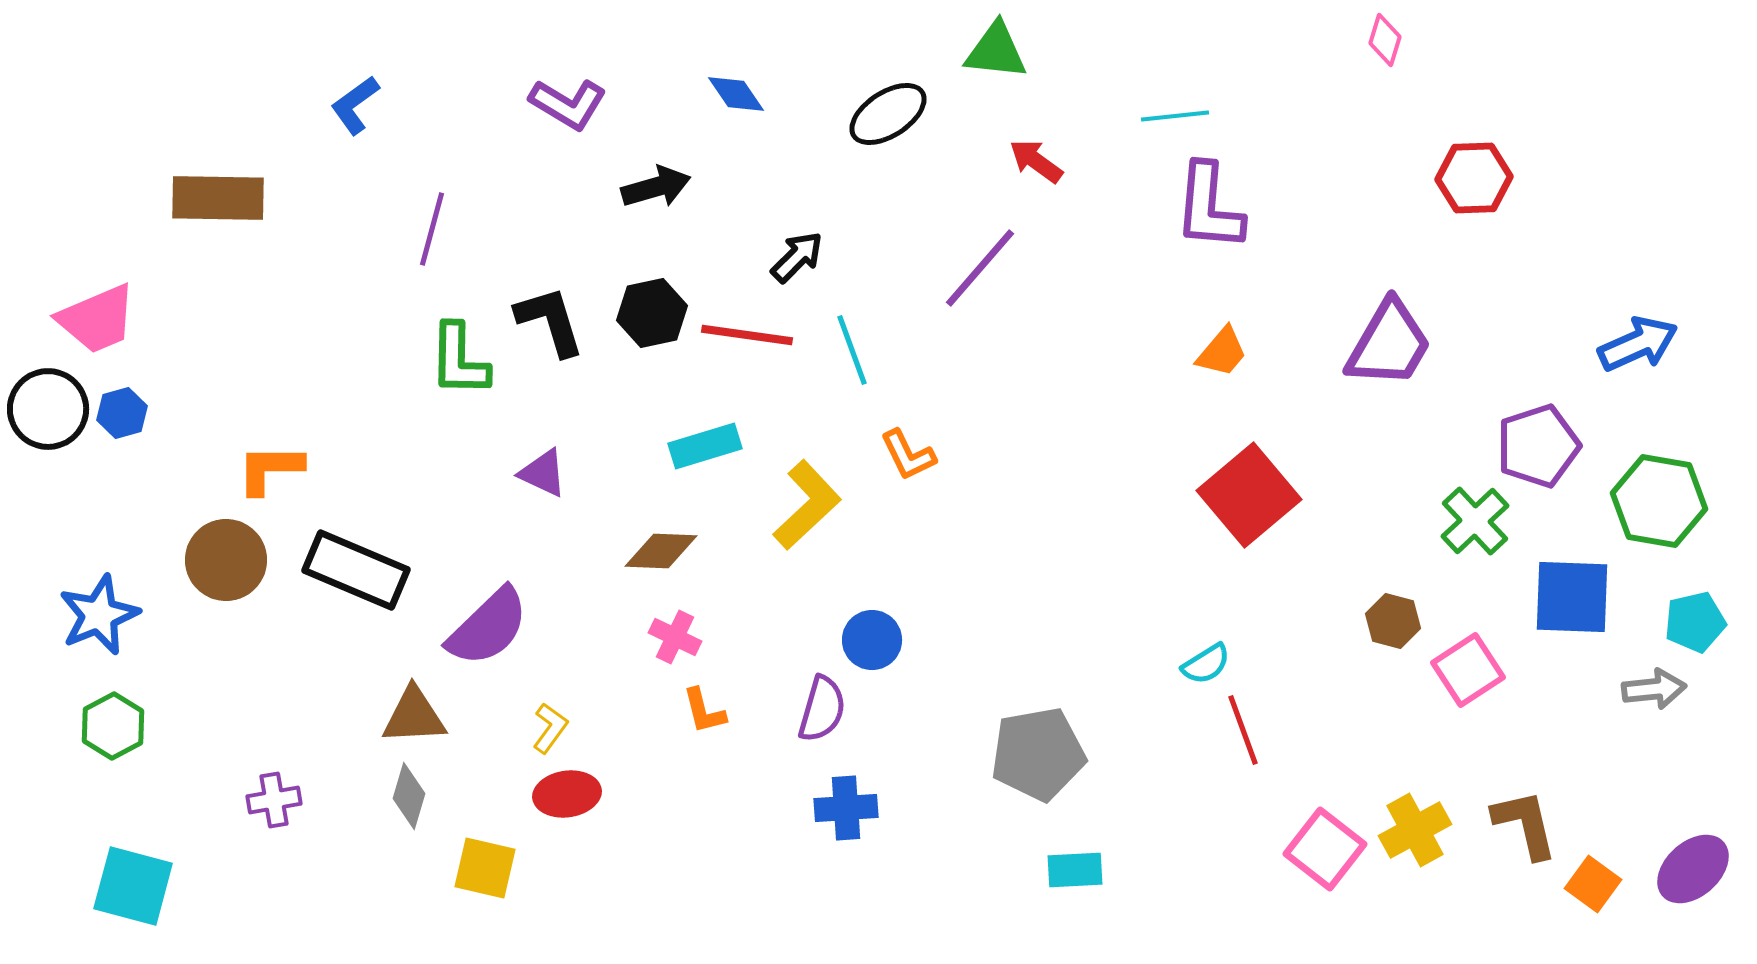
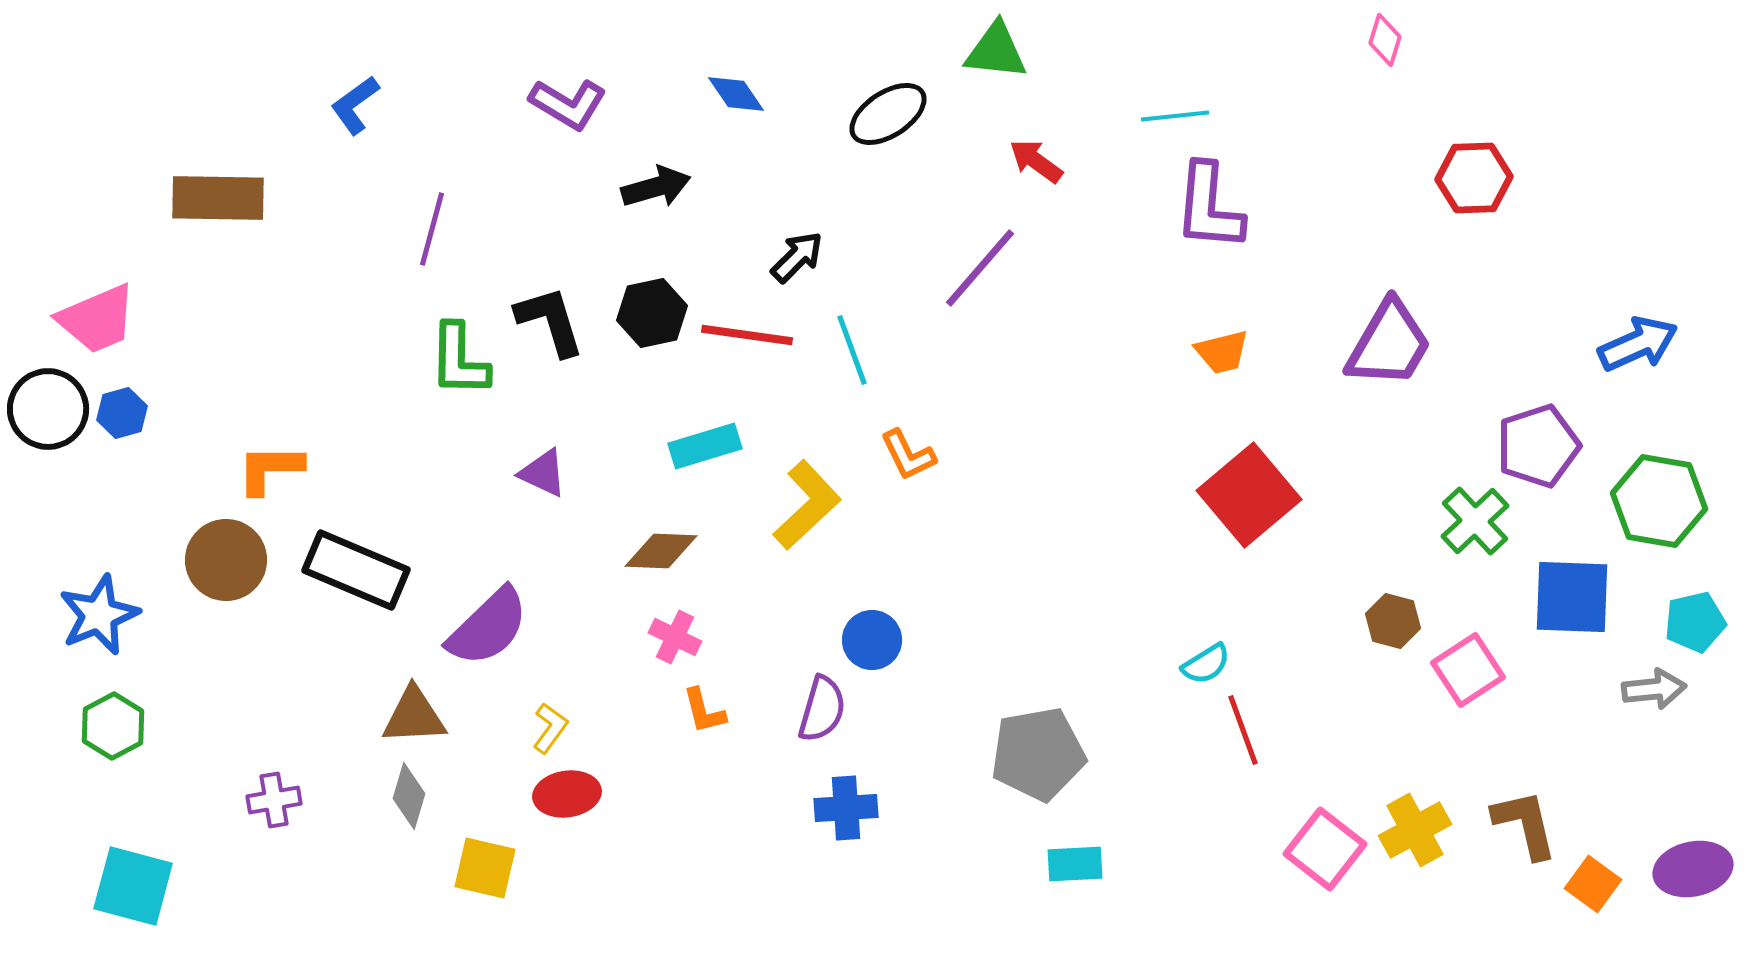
orange trapezoid at (1222, 352): rotated 36 degrees clockwise
purple ellipse at (1693, 869): rotated 30 degrees clockwise
cyan rectangle at (1075, 870): moved 6 px up
